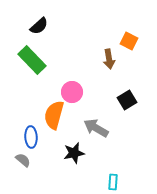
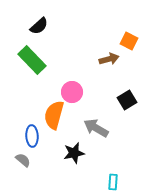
brown arrow: rotated 96 degrees counterclockwise
blue ellipse: moved 1 px right, 1 px up
